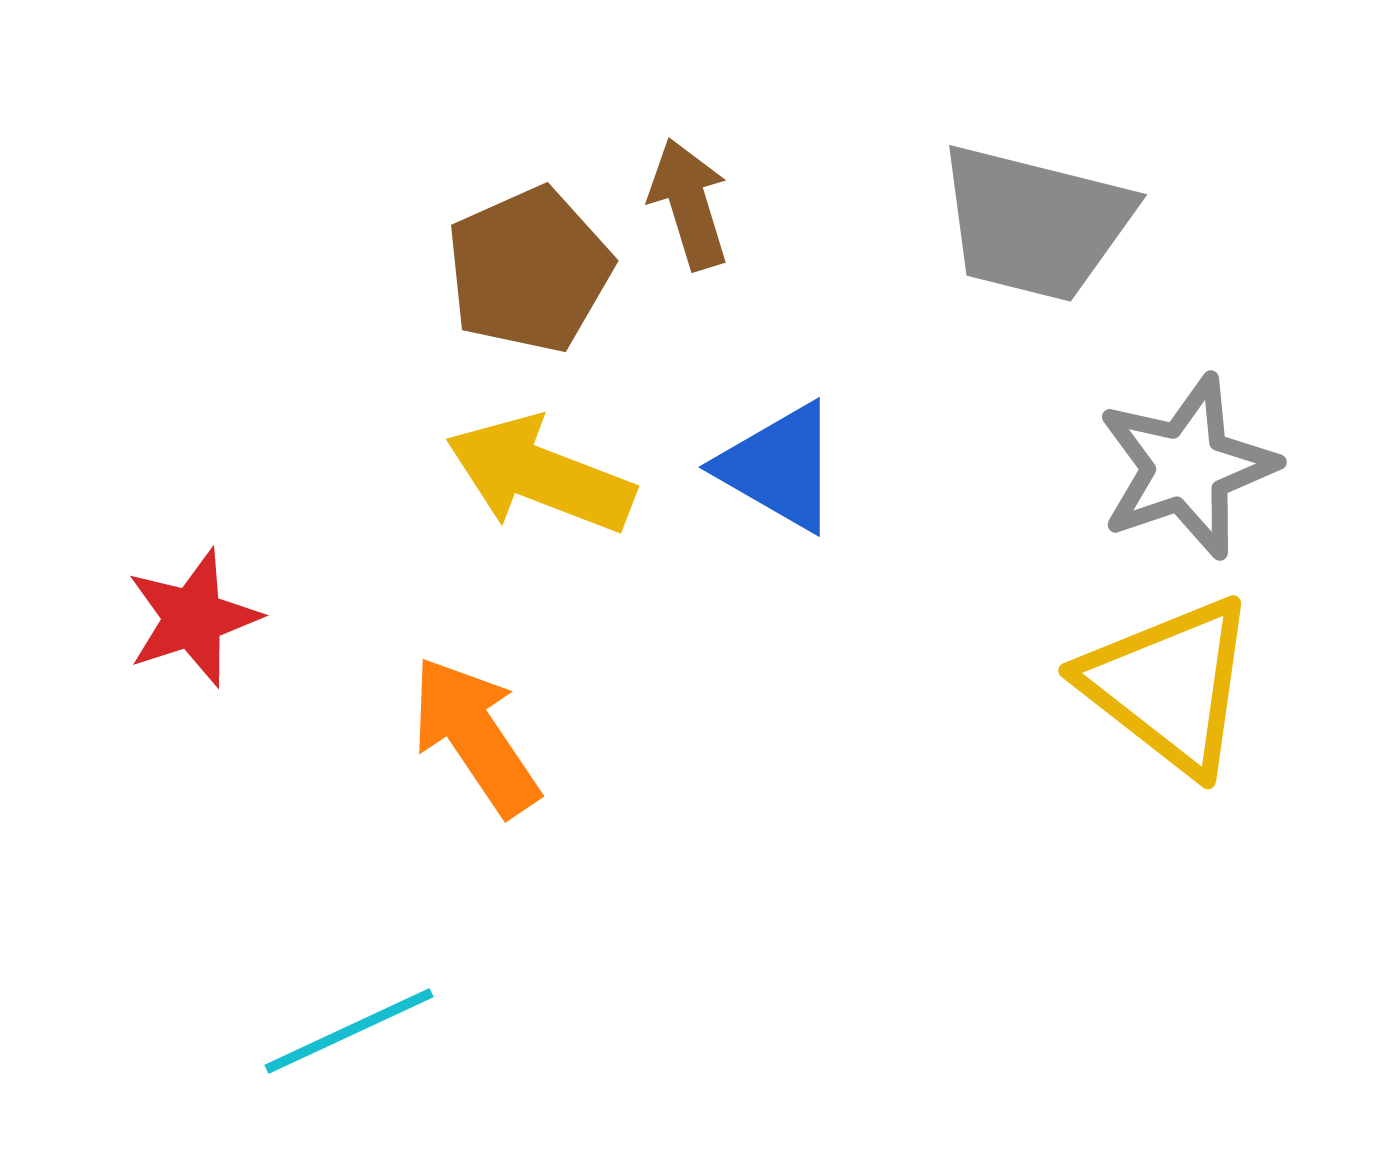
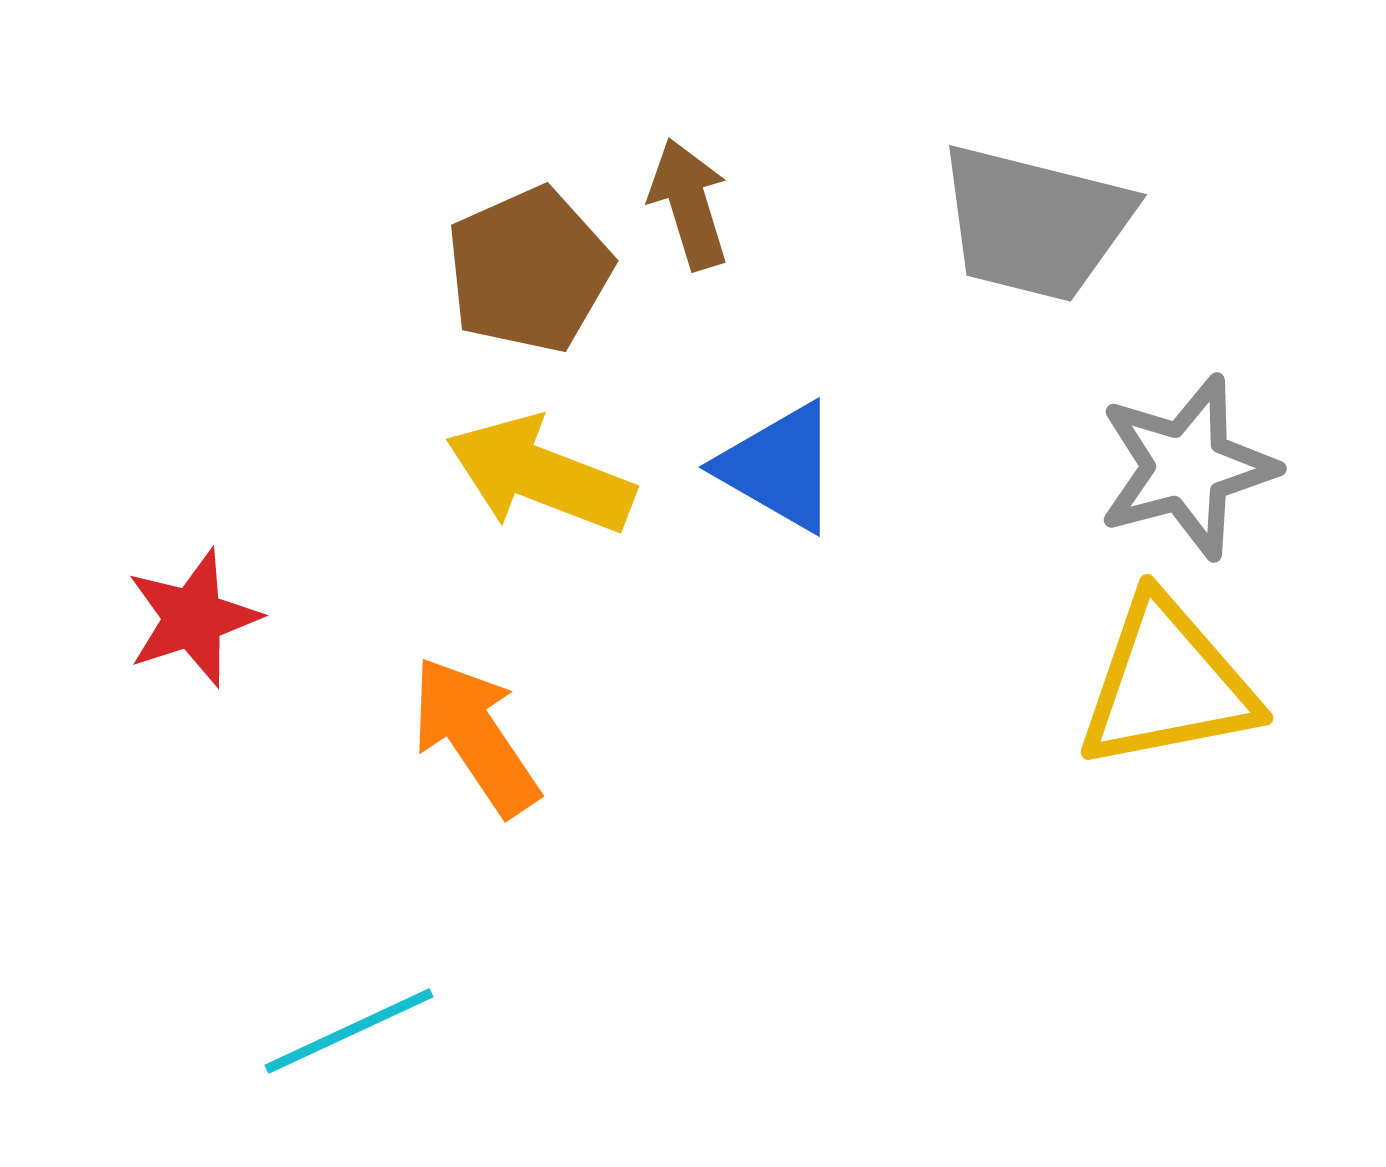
gray star: rotated 4 degrees clockwise
yellow triangle: moved 2 px left, 1 px up; rotated 49 degrees counterclockwise
